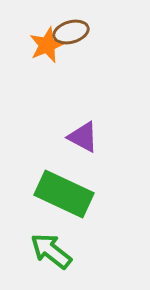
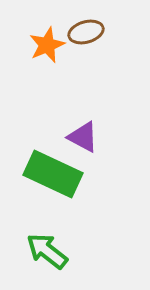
brown ellipse: moved 15 px right
green rectangle: moved 11 px left, 20 px up
green arrow: moved 4 px left
